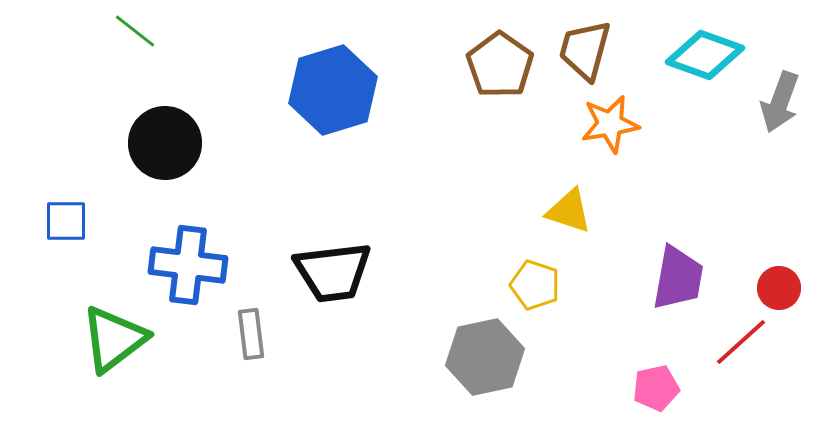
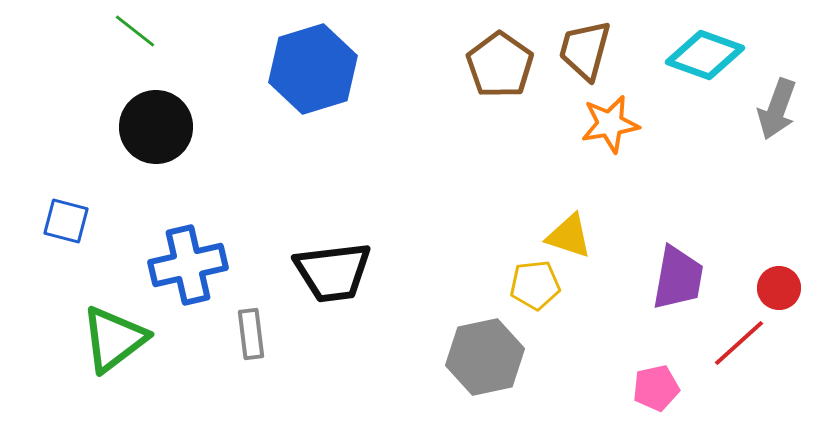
blue hexagon: moved 20 px left, 21 px up
gray arrow: moved 3 px left, 7 px down
black circle: moved 9 px left, 16 px up
yellow triangle: moved 25 px down
blue square: rotated 15 degrees clockwise
blue cross: rotated 20 degrees counterclockwise
yellow pentagon: rotated 24 degrees counterclockwise
red line: moved 2 px left, 1 px down
